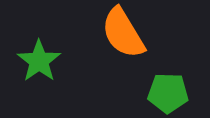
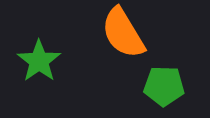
green pentagon: moved 4 px left, 7 px up
